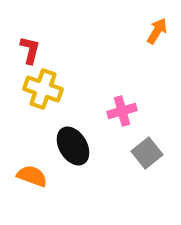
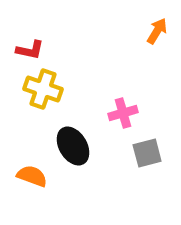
red L-shape: rotated 88 degrees clockwise
pink cross: moved 1 px right, 2 px down
gray square: rotated 24 degrees clockwise
